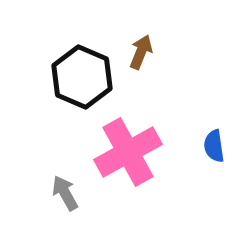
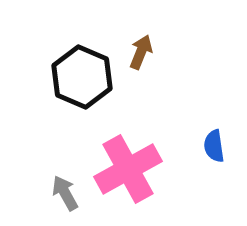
pink cross: moved 17 px down
